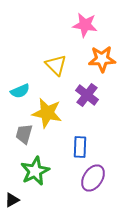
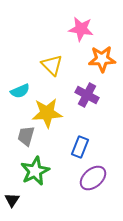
pink star: moved 4 px left, 4 px down
yellow triangle: moved 4 px left
purple cross: rotated 10 degrees counterclockwise
yellow star: rotated 16 degrees counterclockwise
gray trapezoid: moved 2 px right, 2 px down
blue rectangle: rotated 20 degrees clockwise
purple ellipse: rotated 16 degrees clockwise
black triangle: rotated 28 degrees counterclockwise
